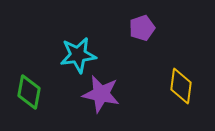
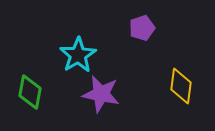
cyan star: rotated 24 degrees counterclockwise
green diamond: moved 1 px right
